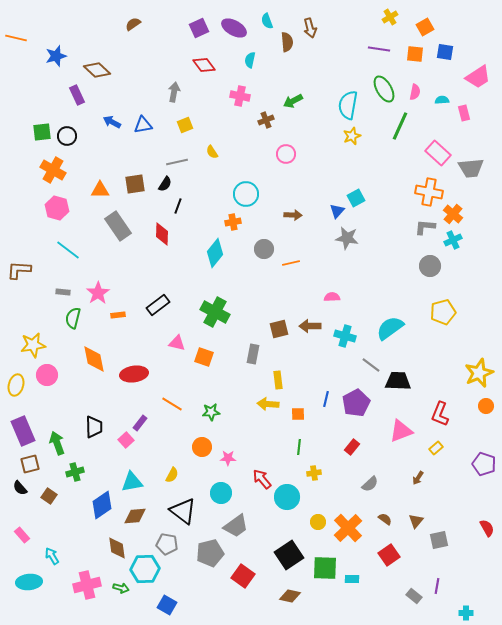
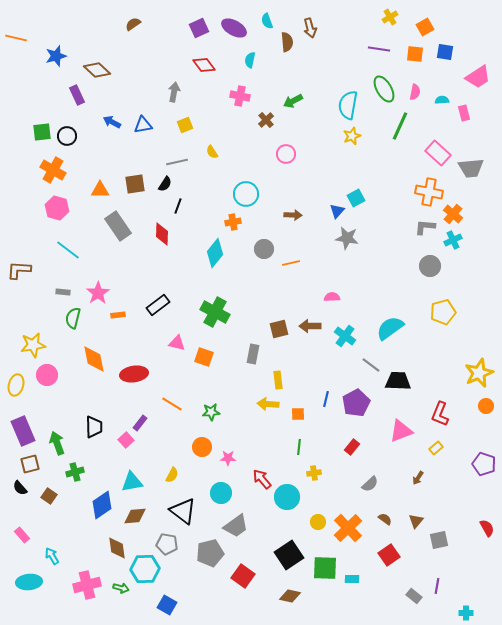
brown cross at (266, 120): rotated 21 degrees counterclockwise
cyan cross at (345, 336): rotated 20 degrees clockwise
